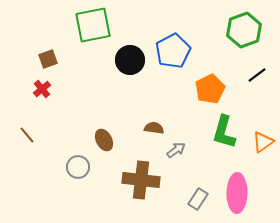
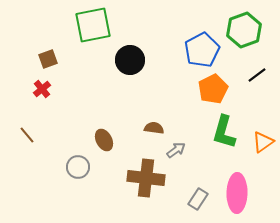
blue pentagon: moved 29 px right, 1 px up
orange pentagon: moved 3 px right
brown cross: moved 5 px right, 2 px up
